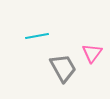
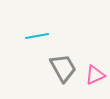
pink triangle: moved 3 px right, 22 px down; rotated 30 degrees clockwise
